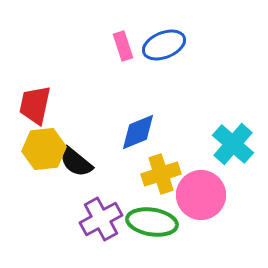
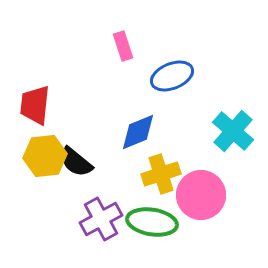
blue ellipse: moved 8 px right, 31 px down
red trapezoid: rotated 6 degrees counterclockwise
cyan cross: moved 13 px up
yellow hexagon: moved 1 px right, 7 px down
